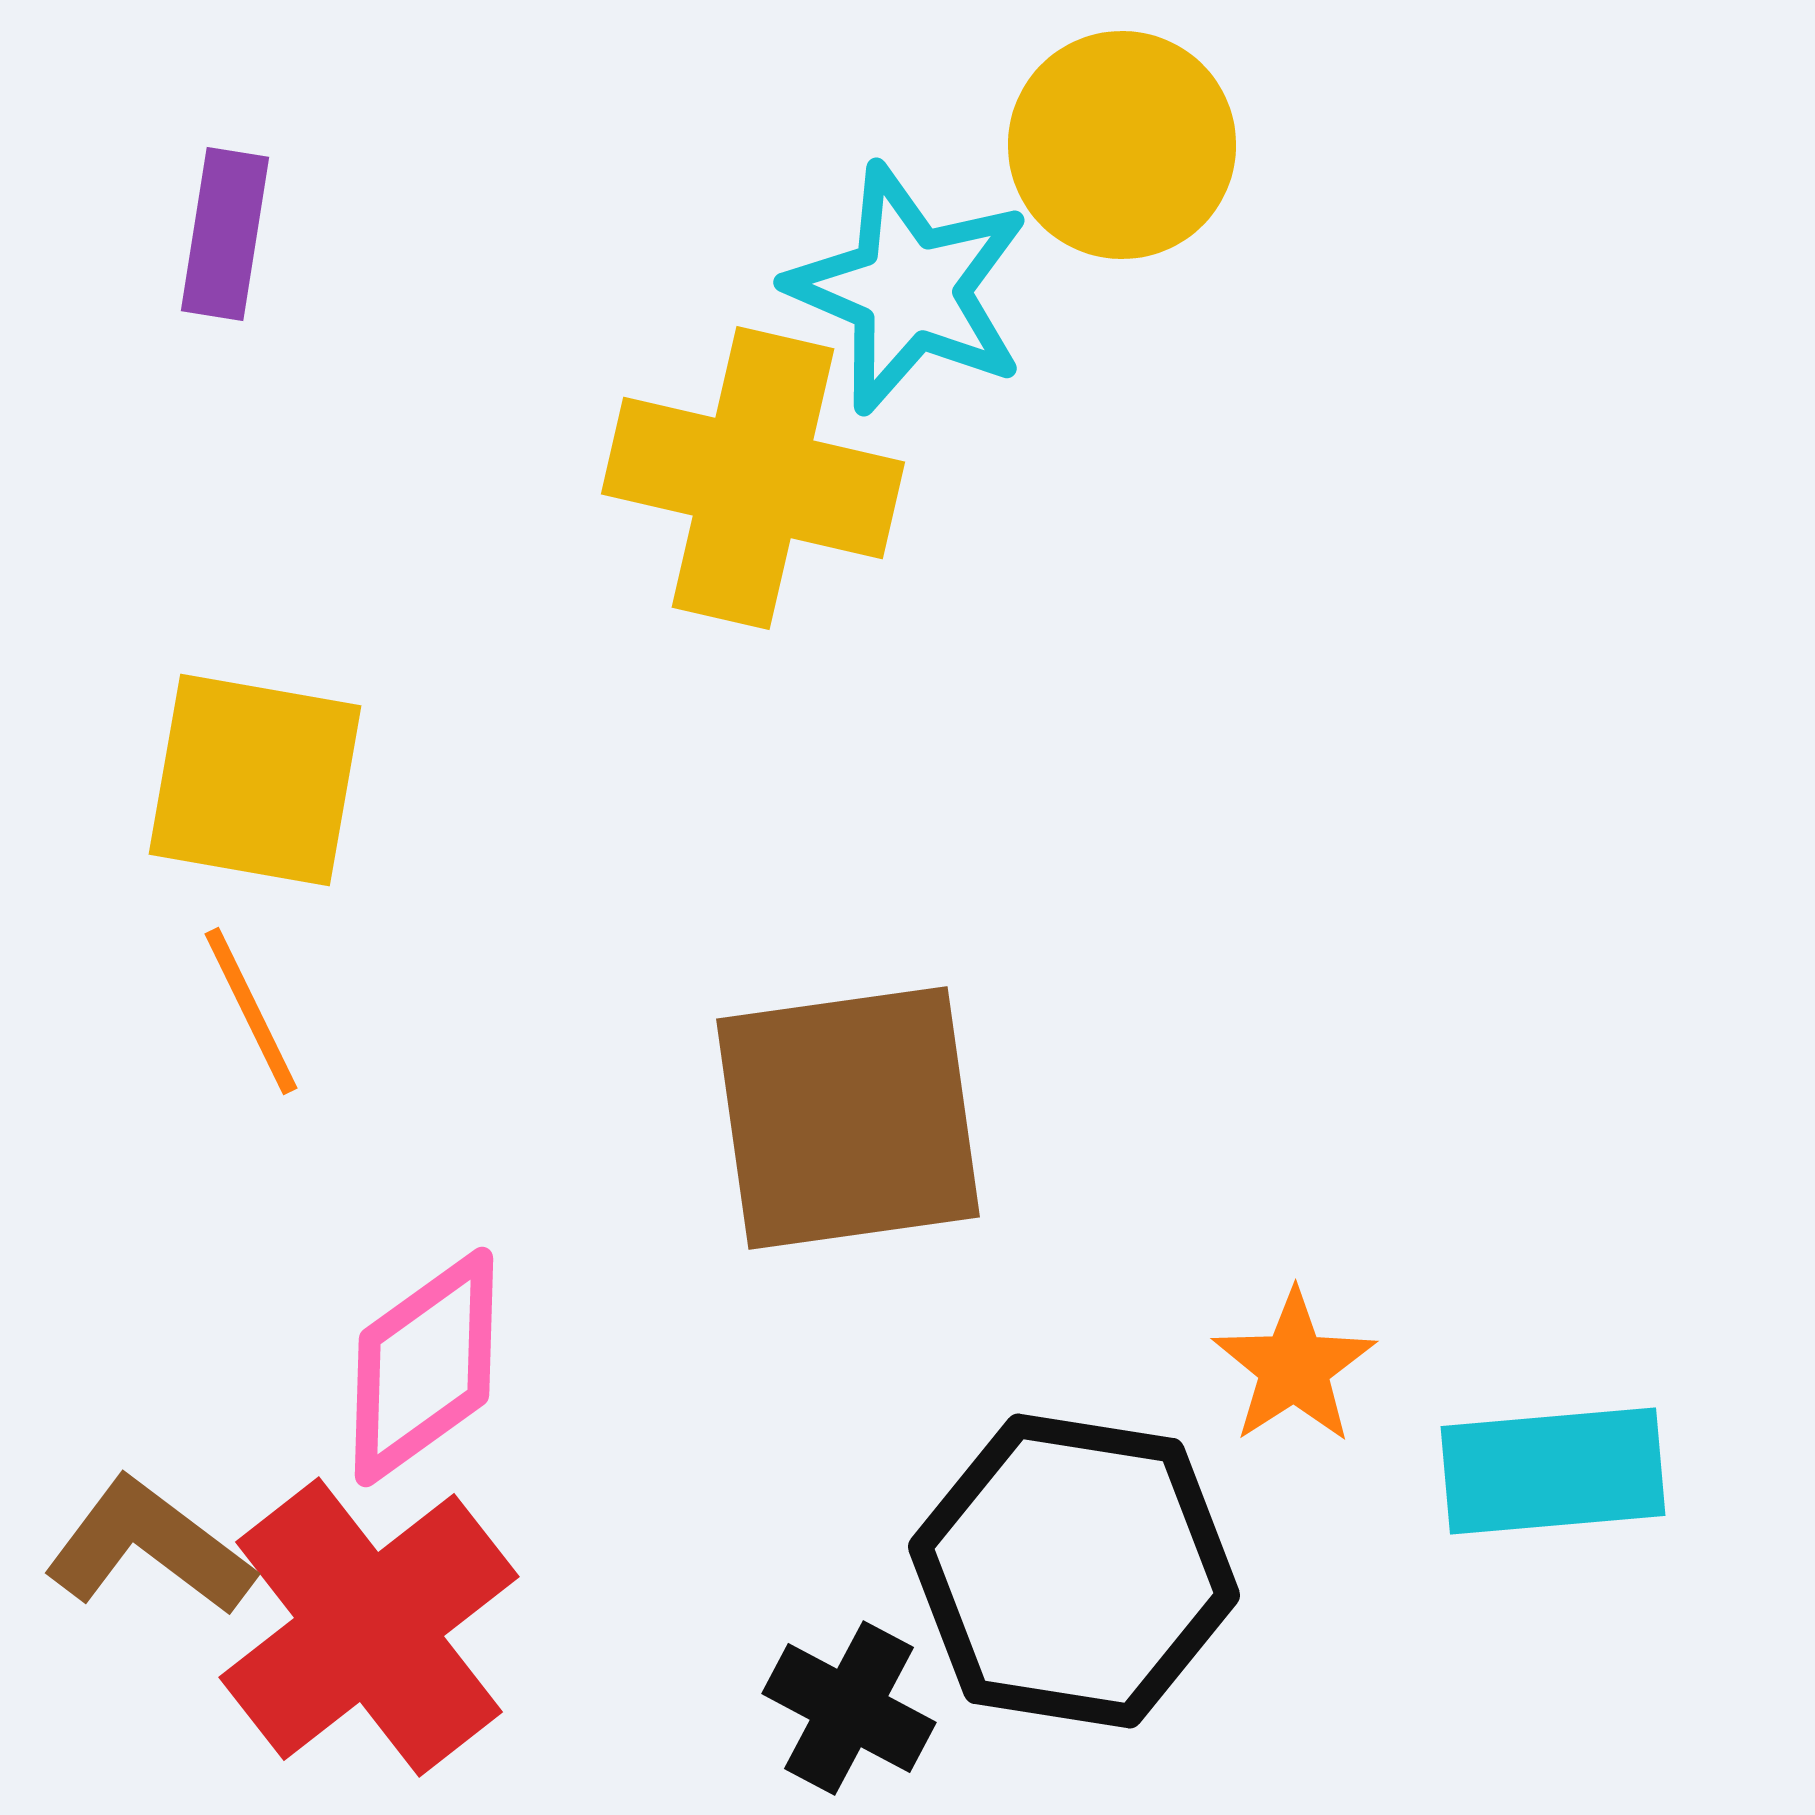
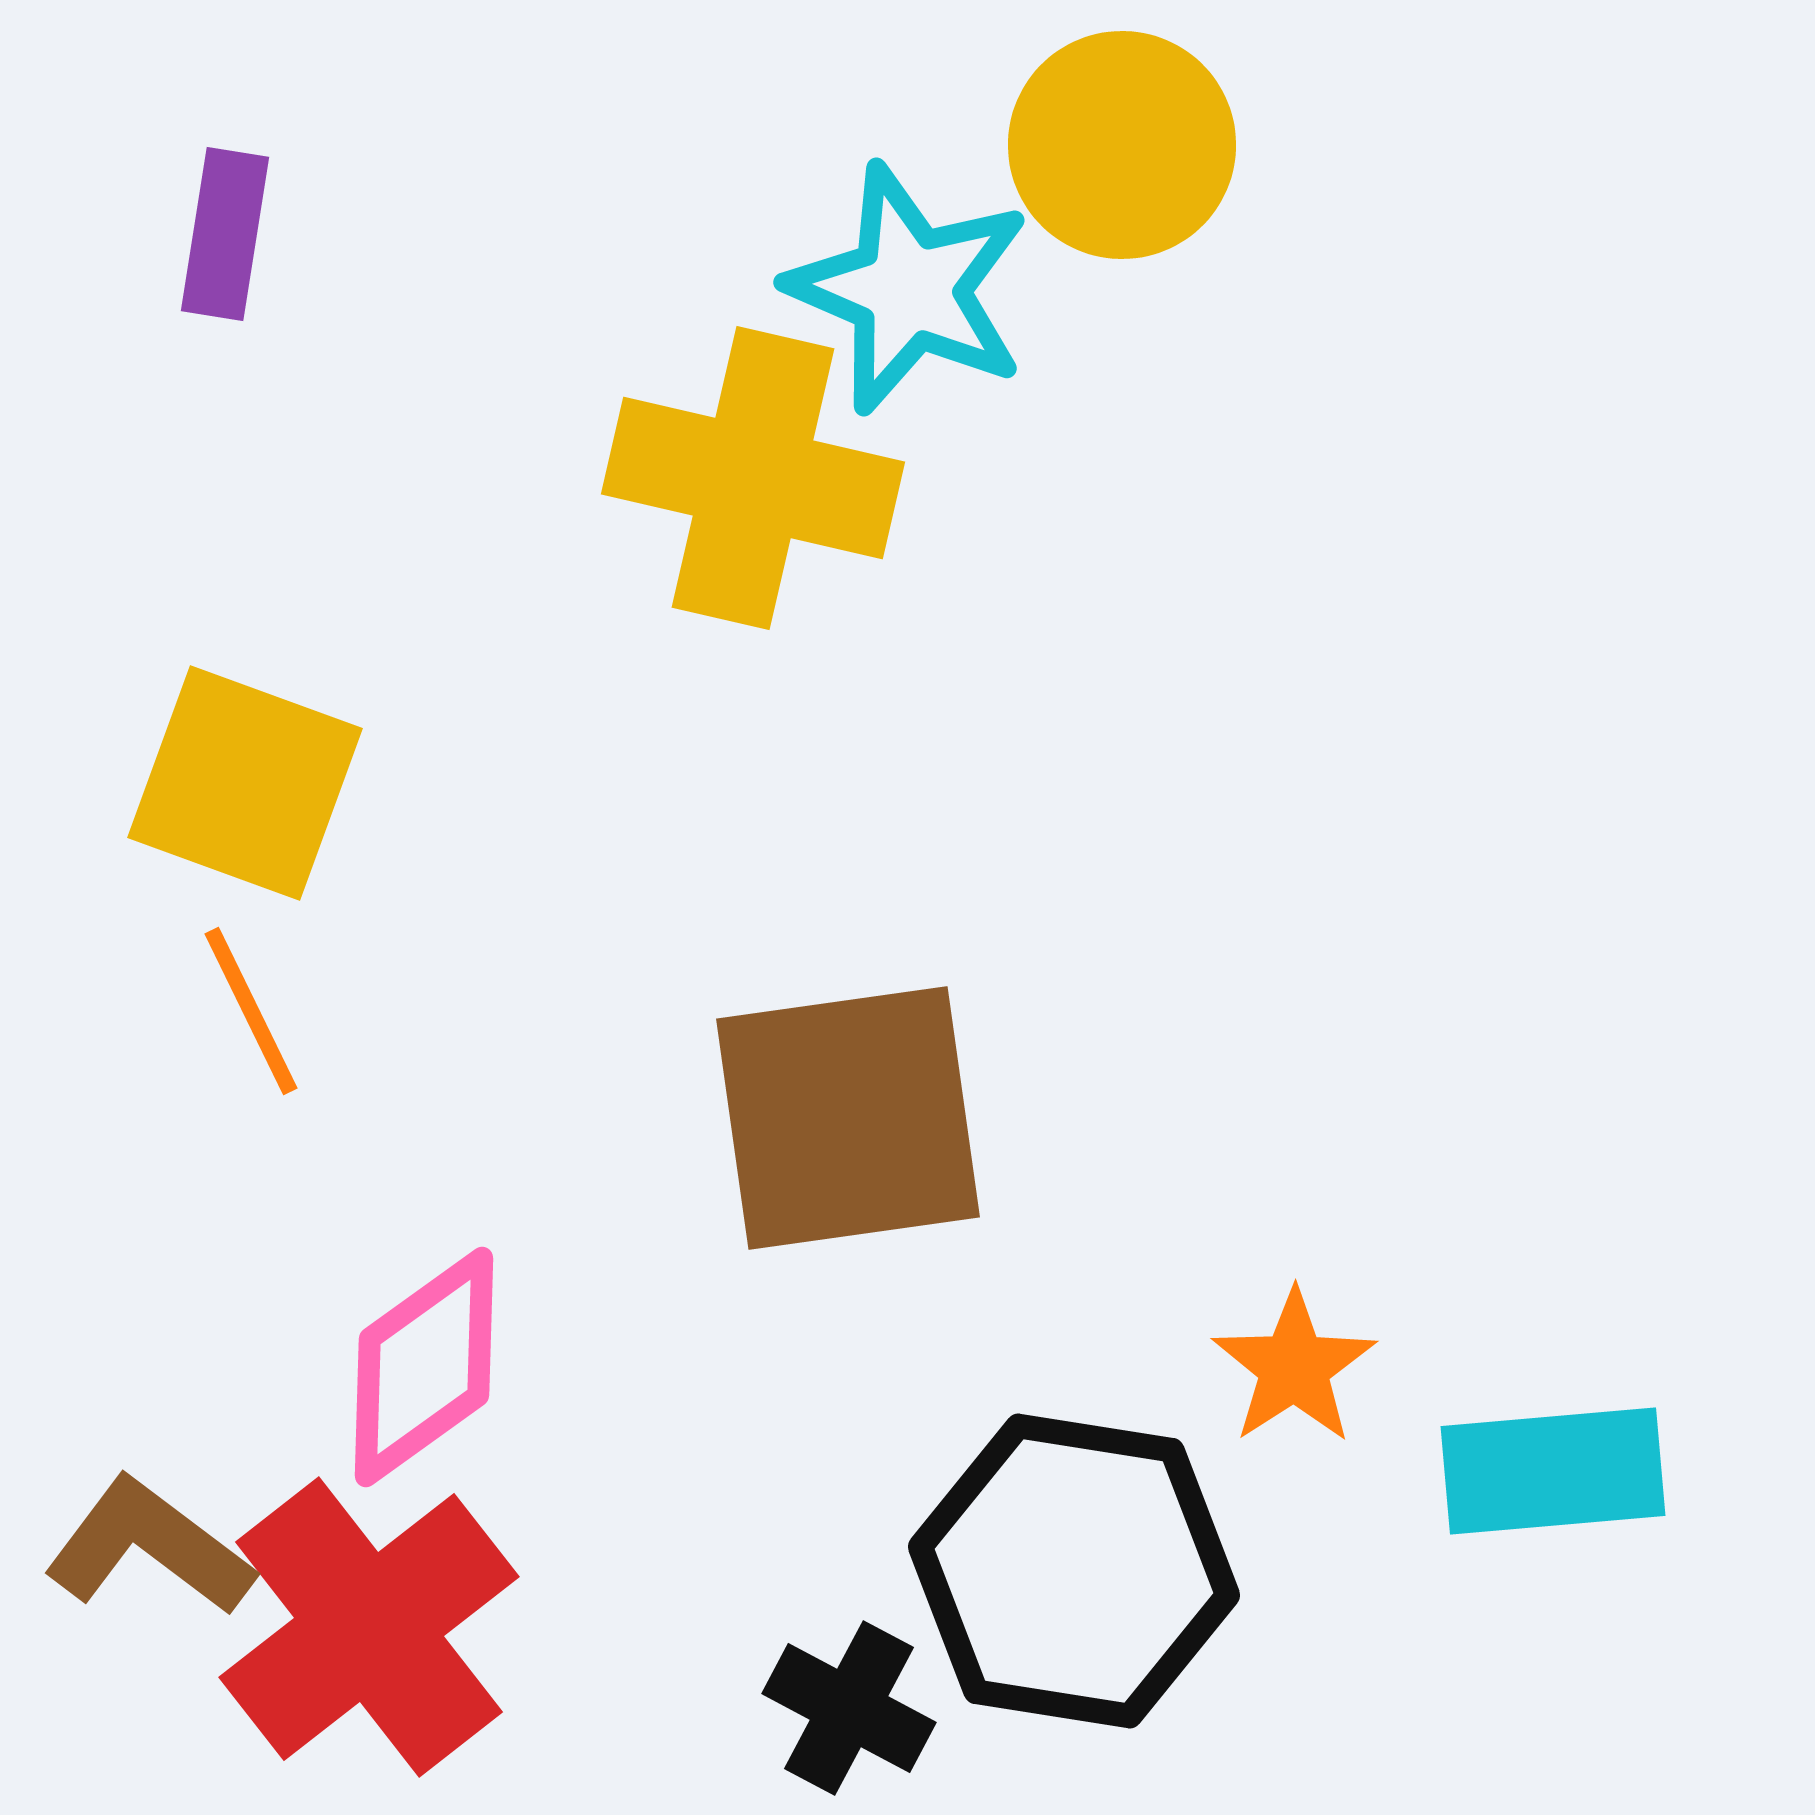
yellow square: moved 10 px left, 3 px down; rotated 10 degrees clockwise
